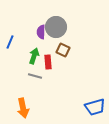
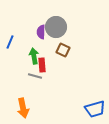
green arrow: rotated 28 degrees counterclockwise
red rectangle: moved 6 px left, 3 px down
blue trapezoid: moved 2 px down
